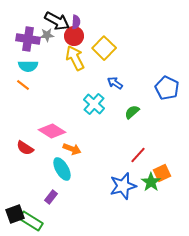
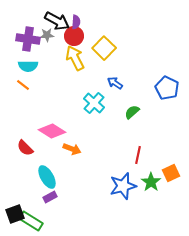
cyan cross: moved 1 px up
red semicircle: rotated 12 degrees clockwise
red line: rotated 30 degrees counterclockwise
cyan ellipse: moved 15 px left, 8 px down
orange square: moved 9 px right
purple rectangle: moved 1 px left; rotated 24 degrees clockwise
